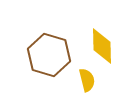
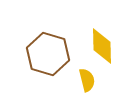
brown hexagon: moved 1 px left, 1 px up
